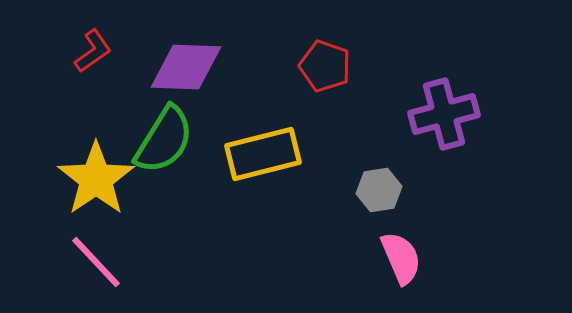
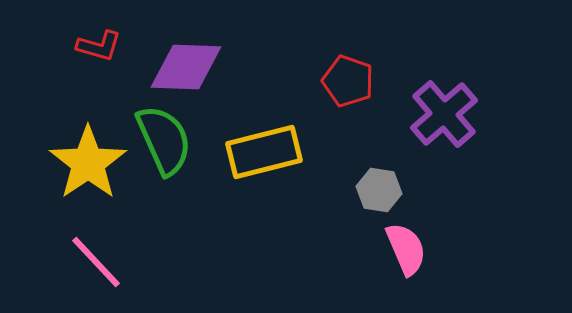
red L-shape: moved 6 px right, 5 px up; rotated 51 degrees clockwise
red pentagon: moved 23 px right, 15 px down
purple cross: rotated 26 degrees counterclockwise
green semicircle: rotated 56 degrees counterclockwise
yellow rectangle: moved 1 px right, 2 px up
yellow star: moved 8 px left, 16 px up
gray hexagon: rotated 18 degrees clockwise
pink semicircle: moved 5 px right, 9 px up
